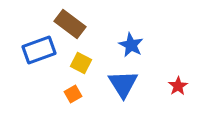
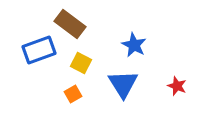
blue star: moved 3 px right
red star: moved 1 px left; rotated 18 degrees counterclockwise
